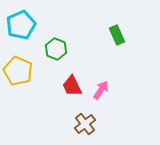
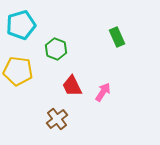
cyan pentagon: rotated 8 degrees clockwise
green rectangle: moved 2 px down
yellow pentagon: rotated 16 degrees counterclockwise
pink arrow: moved 2 px right, 2 px down
brown cross: moved 28 px left, 5 px up
